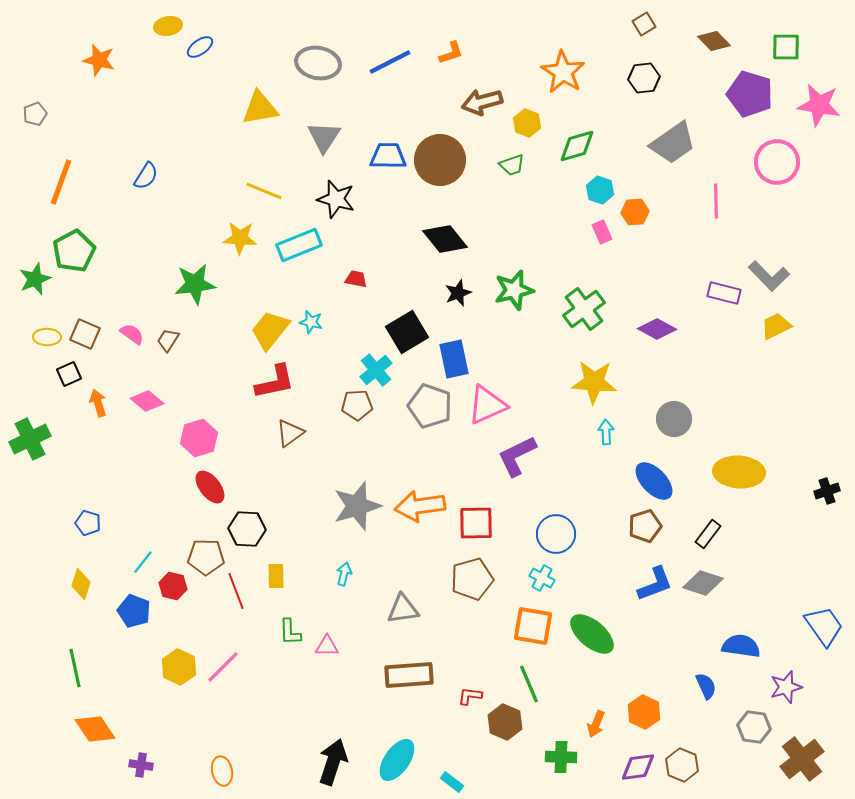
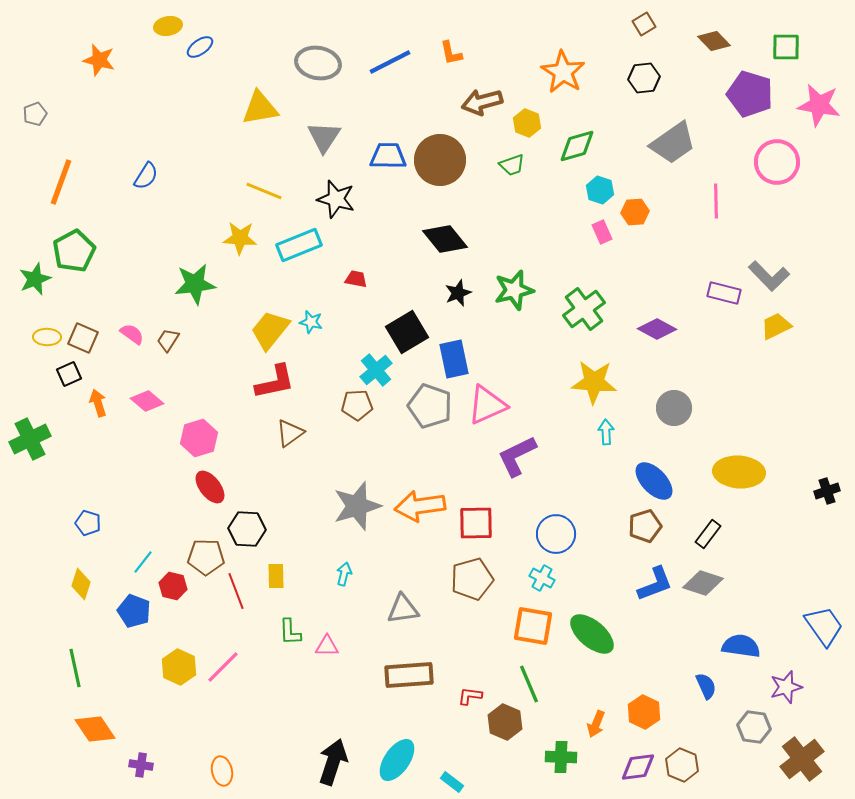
orange L-shape at (451, 53): rotated 96 degrees clockwise
brown square at (85, 334): moved 2 px left, 4 px down
gray circle at (674, 419): moved 11 px up
